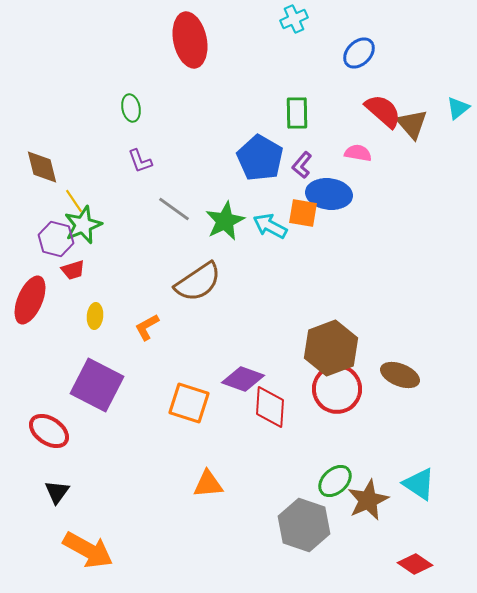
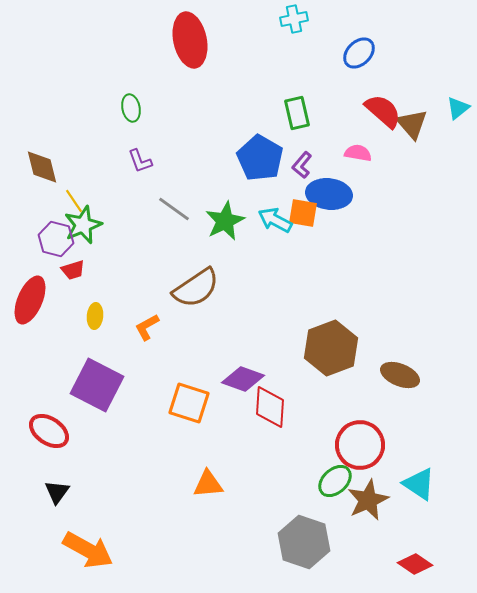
cyan cross at (294, 19): rotated 12 degrees clockwise
green rectangle at (297, 113): rotated 12 degrees counterclockwise
cyan arrow at (270, 226): moved 5 px right, 6 px up
brown semicircle at (198, 282): moved 2 px left, 6 px down
red circle at (337, 389): moved 23 px right, 56 px down
gray hexagon at (304, 525): moved 17 px down
